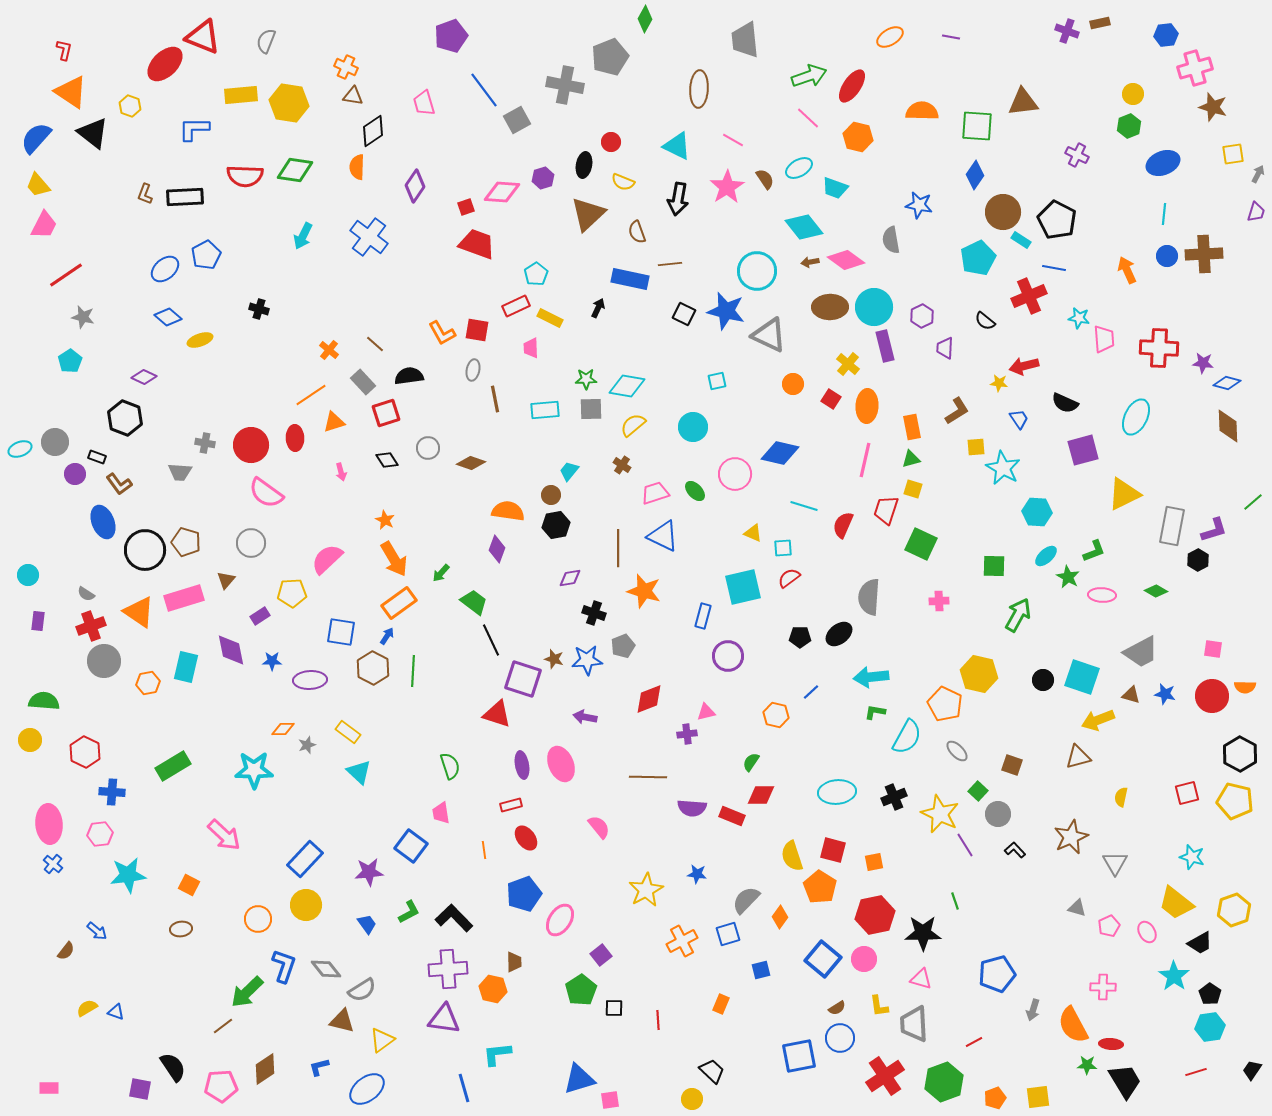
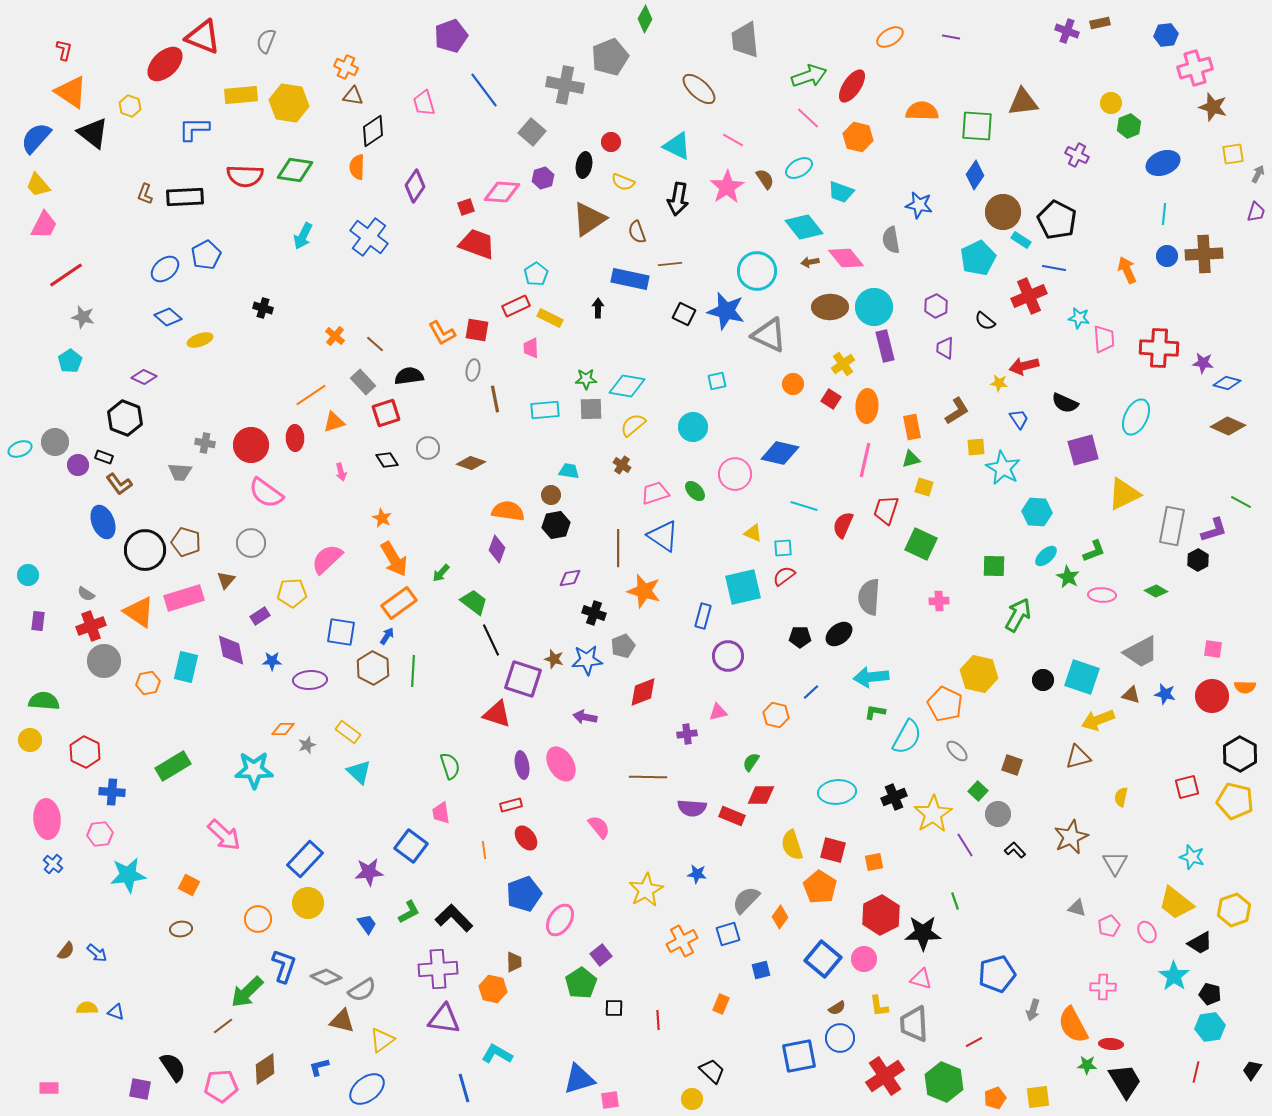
brown ellipse at (699, 89): rotated 51 degrees counterclockwise
yellow circle at (1133, 94): moved 22 px left, 9 px down
gray square at (517, 120): moved 15 px right, 12 px down; rotated 20 degrees counterclockwise
cyan trapezoid at (835, 188): moved 6 px right, 4 px down
brown triangle at (588, 214): moved 1 px right, 5 px down; rotated 9 degrees clockwise
pink diamond at (846, 260): moved 2 px up; rotated 15 degrees clockwise
black arrow at (598, 308): rotated 24 degrees counterclockwise
black cross at (259, 309): moved 4 px right, 1 px up
purple hexagon at (922, 316): moved 14 px right, 10 px up
orange cross at (329, 350): moved 6 px right, 14 px up
yellow cross at (848, 364): moved 5 px left; rotated 15 degrees clockwise
brown diamond at (1228, 426): rotated 64 degrees counterclockwise
black rectangle at (97, 457): moved 7 px right
cyan trapezoid at (569, 471): rotated 60 degrees clockwise
purple circle at (75, 474): moved 3 px right, 9 px up
yellow square at (913, 489): moved 11 px right, 2 px up
green line at (1253, 502): moved 12 px left; rotated 70 degrees clockwise
orange star at (385, 520): moved 3 px left, 2 px up
blue triangle at (663, 536): rotated 8 degrees clockwise
red semicircle at (789, 578): moved 5 px left, 2 px up
red diamond at (649, 699): moved 6 px left, 7 px up
pink triangle at (706, 712): moved 12 px right
pink ellipse at (561, 764): rotated 8 degrees counterclockwise
red square at (1187, 793): moved 6 px up
yellow star at (940, 814): moved 7 px left; rotated 15 degrees clockwise
pink ellipse at (49, 824): moved 2 px left, 5 px up
yellow semicircle at (792, 856): moved 11 px up
yellow circle at (306, 905): moved 2 px right, 2 px up
red hexagon at (875, 915): moved 6 px right; rotated 15 degrees counterclockwise
blue arrow at (97, 931): moved 22 px down
gray diamond at (326, 969): moved 8 px down; rotated 24 degrees counterclockwise
purple cross at (448, 969): moved 10 px left
green pentagon at (581, 990): moved 7 px up
black pentagon at (1210, 994): rotated 20 degrees counterclockwise
yellow semicircle at (87, 1008): rotated 30 degrees clockwise
cyan L-shape at (497, 1054): rotated 36 degrees clockwise
red line at (1196, 1072): rotated 60 degrees counterclockwise
green hexagon at (944, 1082): rotated 18 degrees counterclockwise
